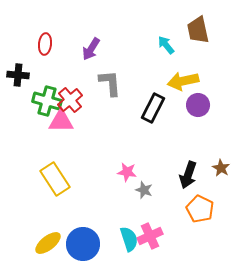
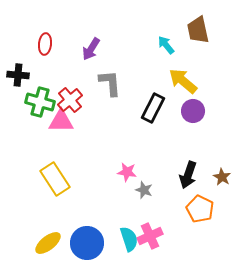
yellow arrow: rotated 52 degrees clockwise
green cross: moved 7 px left, 1 px down
purple circle: moved 5 px left, 6 px down
brown star: moved 1 px right, 9 px down
blue circle: moved 4 px right, 1 px up
